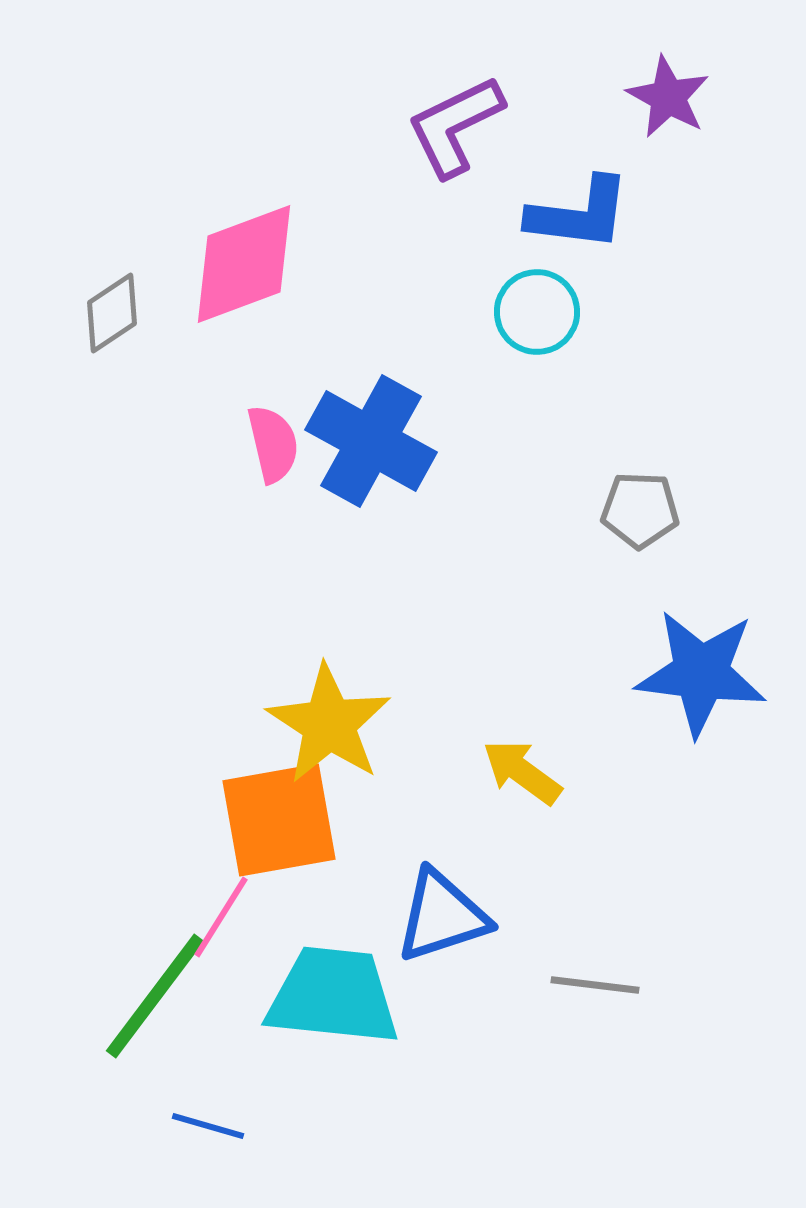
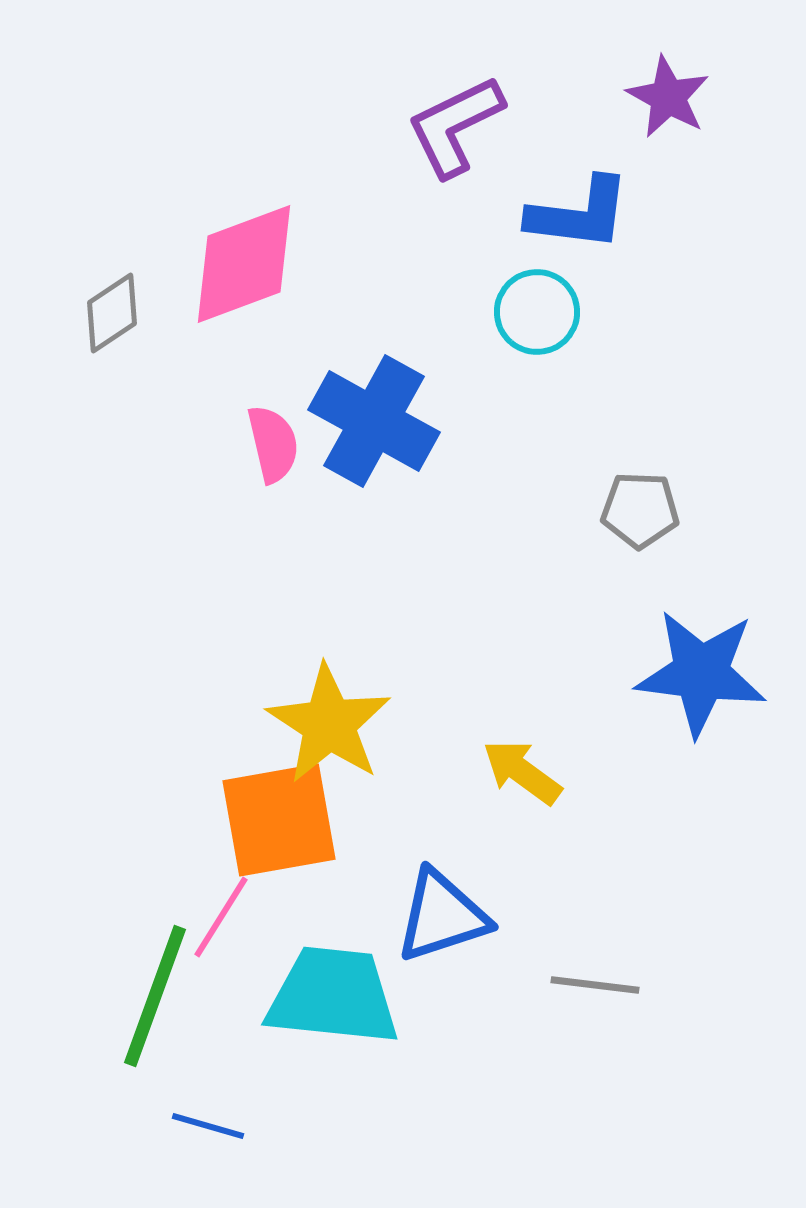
blue cross: moved 3 px right, 20 px up
green line: rotated 17 degrees counterclockwise
